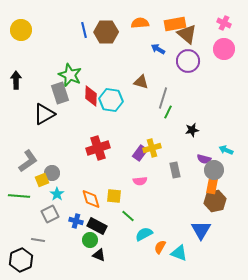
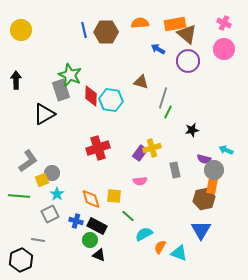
gray rectangle at (60, 93): moved 1 px right, 3 px up
brown hexagon at (215, 201): moved 11 px left, 2 px up
